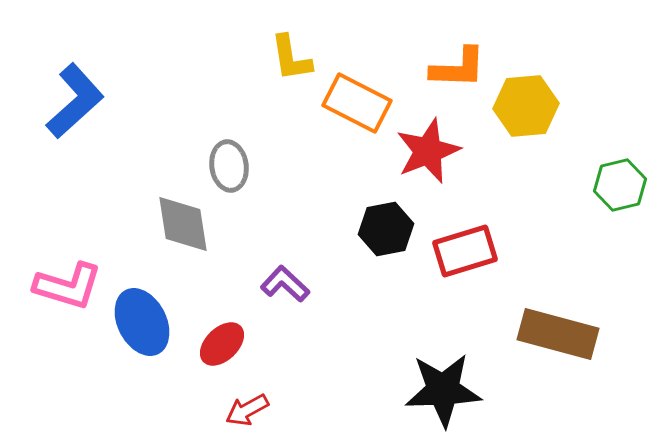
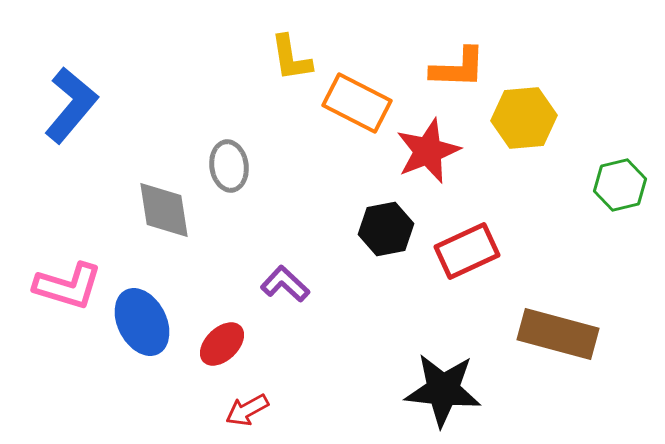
blue L-shape: moved 4 px left, 4 px down; rotated 8 degrees counterclockwise
yellow hexagon: moved 2 px left, 12 px down
gray diamond: moved 19 px left, 14 px up
red rectangle: moved 2 px right; rotated 8 degrees counterclockwise
black star: rotated 8 degrees clockwise
